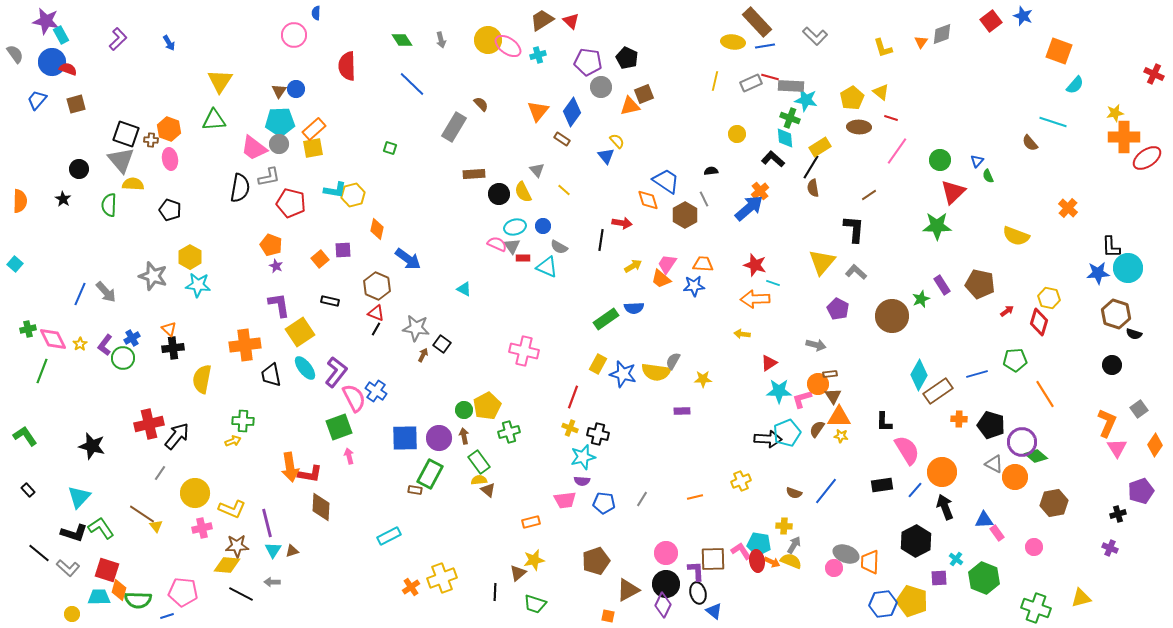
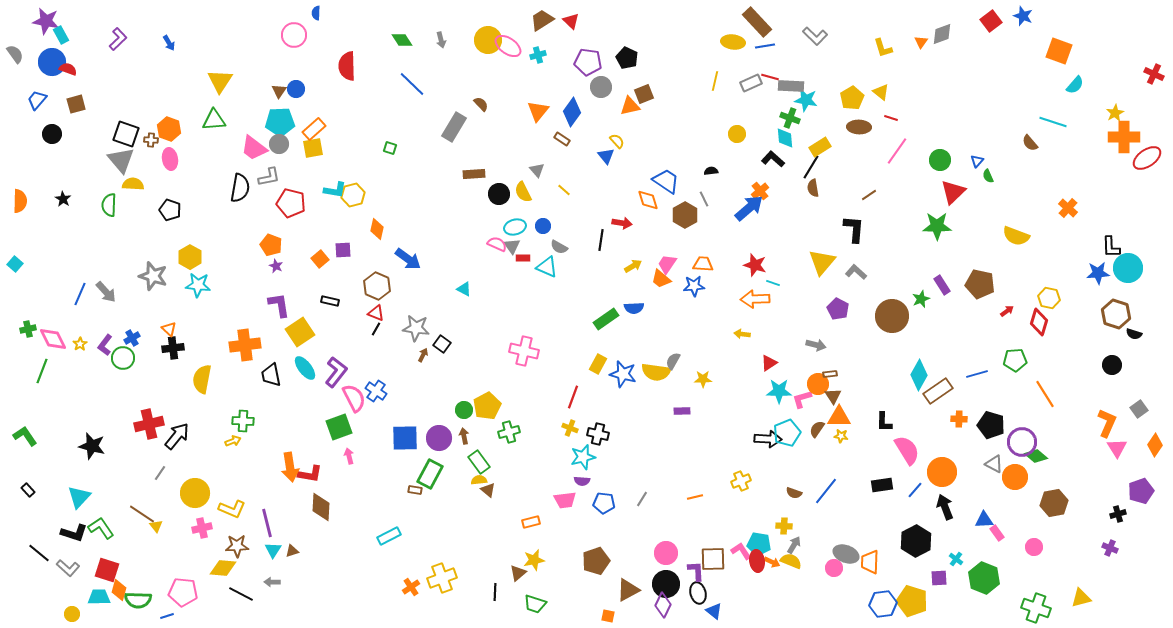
yellow star at (1115, 113): rotated 18 degrees counterclockwise
black circle at (79, 169): moved 27 px left, 35 px up
yellow diamond at (227, 565): moved 4 px left, 3 px down
